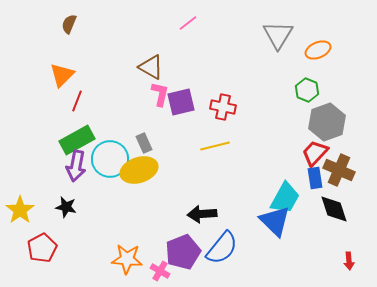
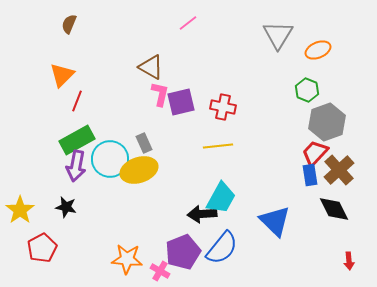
yellow line: moved 3 px right; rotated 8 degrees clockwise
brown cross: rotated 24 degrees clockwise
blue rectangle: moved 5 px left, 3 px up
cyan trapezoid: moved 64 px left
black diamond: rotated 8 degrees counterclockwise
